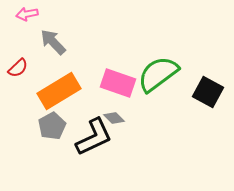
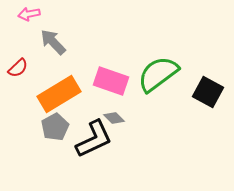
pink arrow: moved 2 px right
pink rectangle: moved 7 px left, 2 px up
orange rectangle: moved 3 px down
gray pentagon: moved 3 px right, 1 px down
black L-shape: moved 2 px down
